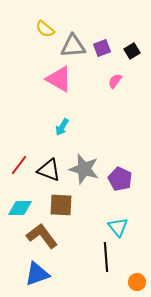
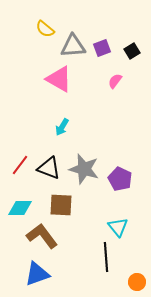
red line: moved 1 px right
black triangle: moved 2 px up
